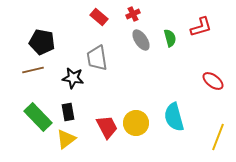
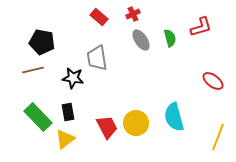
yellow triangle: moved 1 px left
